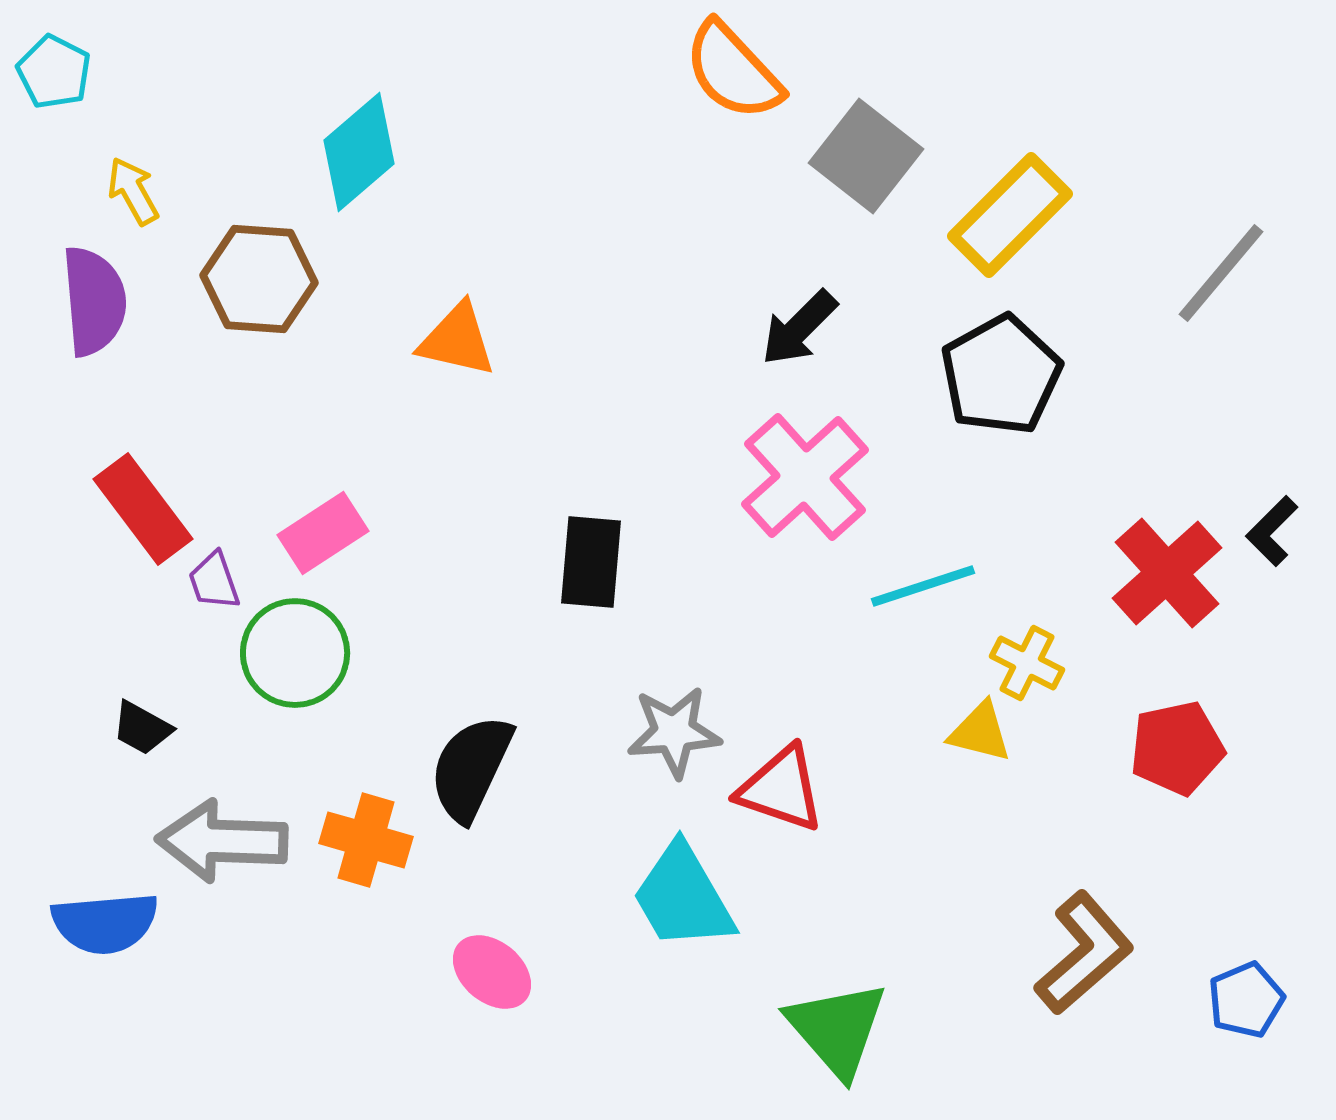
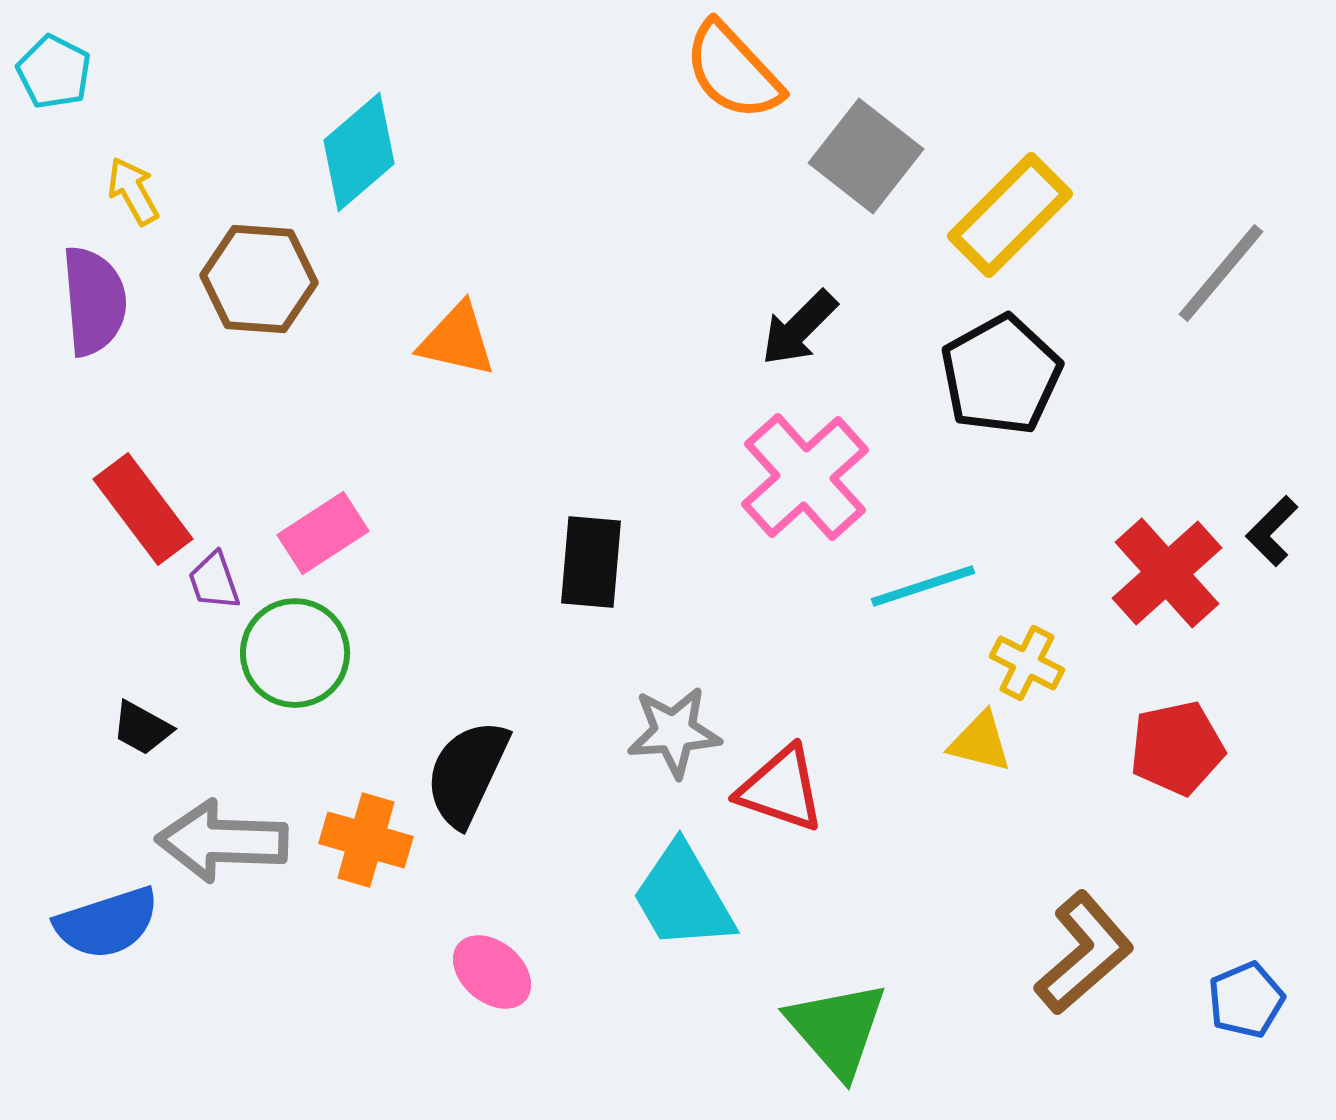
yellow triangle: moved 10 px down
black semicircle: moved 4 px left, 5 px down
blue semicircle: moved 2 px right; rotated 13 degrees counterclockwise
